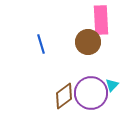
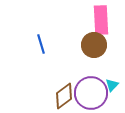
brown circle: moved 6 px right, 3 px down
